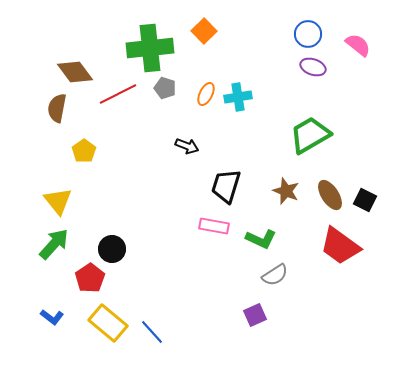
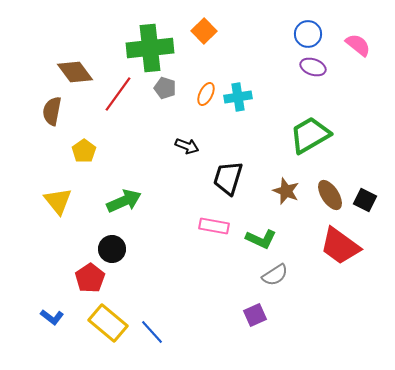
red line: rotated 27 degrees counterclockwise
brown semicircle: moved 5 px left, 3 px down
black trapezoid: moved 2 px right, 8 px up
green arrow: moved 70 px right, 43 px up; rotated 24 degrees clockwise
